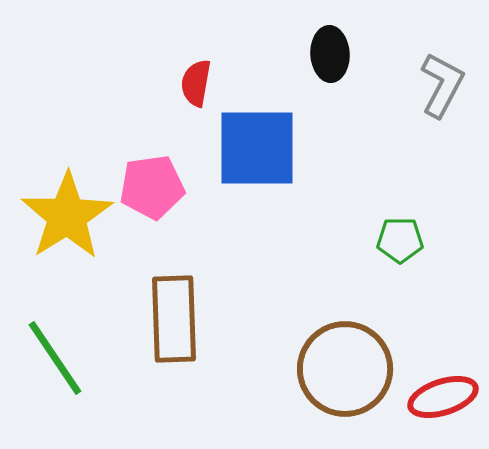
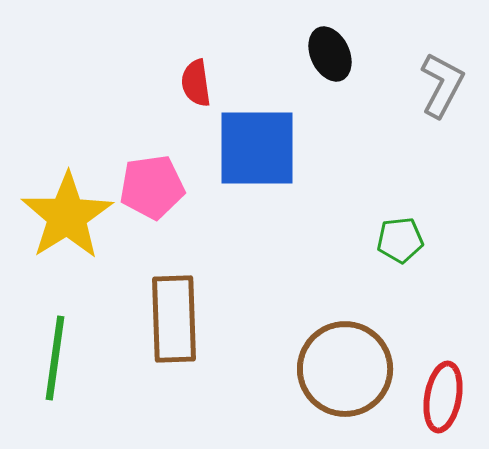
black ellipse: rotated 22 degrees counterclockwise
red semicircle: rotated 18 degrees counterclockwise
green pentagon: rotated 6 degrees counterclockwise
green line: rotated 42 degrees clockwise
red ellipse: rotated 62 degrees counterclockwise
